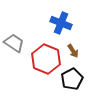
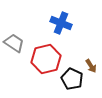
brown arrow: moved 18 px right, 15 px down
red hexagon: rotated 24 degrees clockwise
black pentagon: rotated 20 degrees counterclockwise
